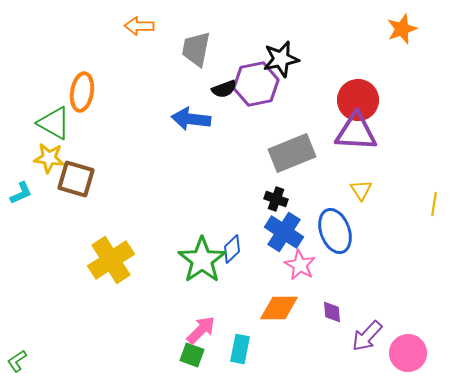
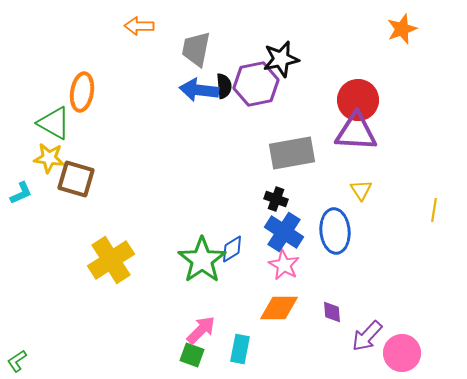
black semicircle: moved 3 px up; rotated 75 degrees counterclockwise
blue arrow: moved 8 px right, 29 px up
gray rectangle: rotated 12 degrees clockwise
yellow line: moved 6 px down
blue ellipse: rotated 15 degrees clockwise
blue diamond: rotated 12 degrees clockwise
pink star: moved 16 px left
pink circle: moved 6 px left
